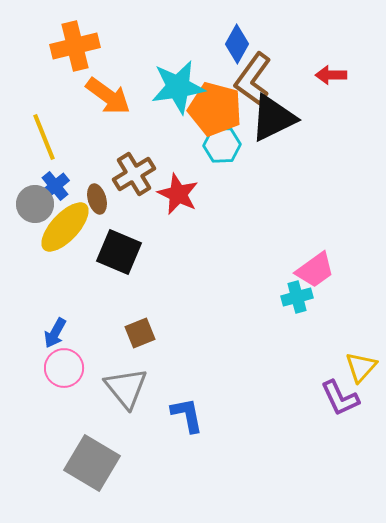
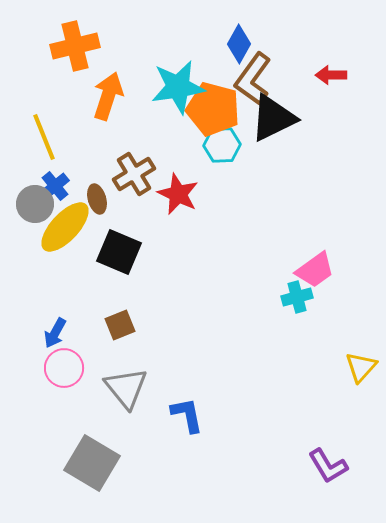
blue diamond: moved 2 px right
orange arrow: rotated 108 degrees counterclockwise
orange pentagon: moved 2 px left
brown square: moved 20 px left, 8 px up
purple L-shape: moved 12 px left, 68 px down; rotated 6 degrees counterclockwise
